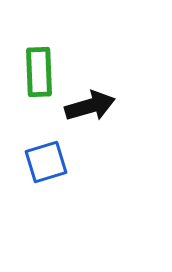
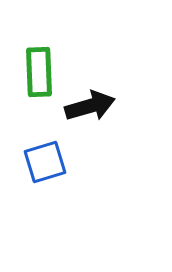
blue square: moved 1 px left
